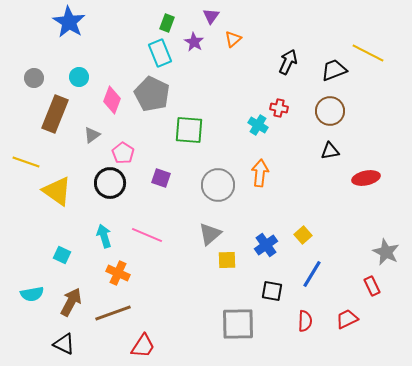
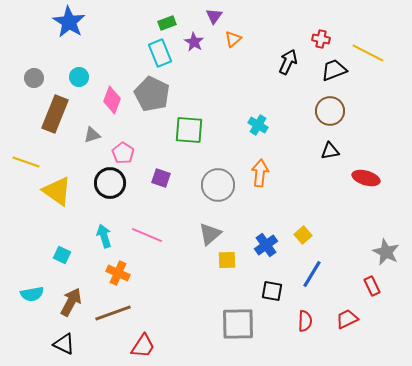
purple triangle at (211, 16): moved 3 px right
green rectangle at (167, 23): rotated 48 degrees clockwise
red cross at (279, 108): moved 42 px right, 69 px up
gray triangle at (92, 135): rotated 18 degrees clockwise
red ellipse at (366, 178): rotated 28 degrees clockwise
